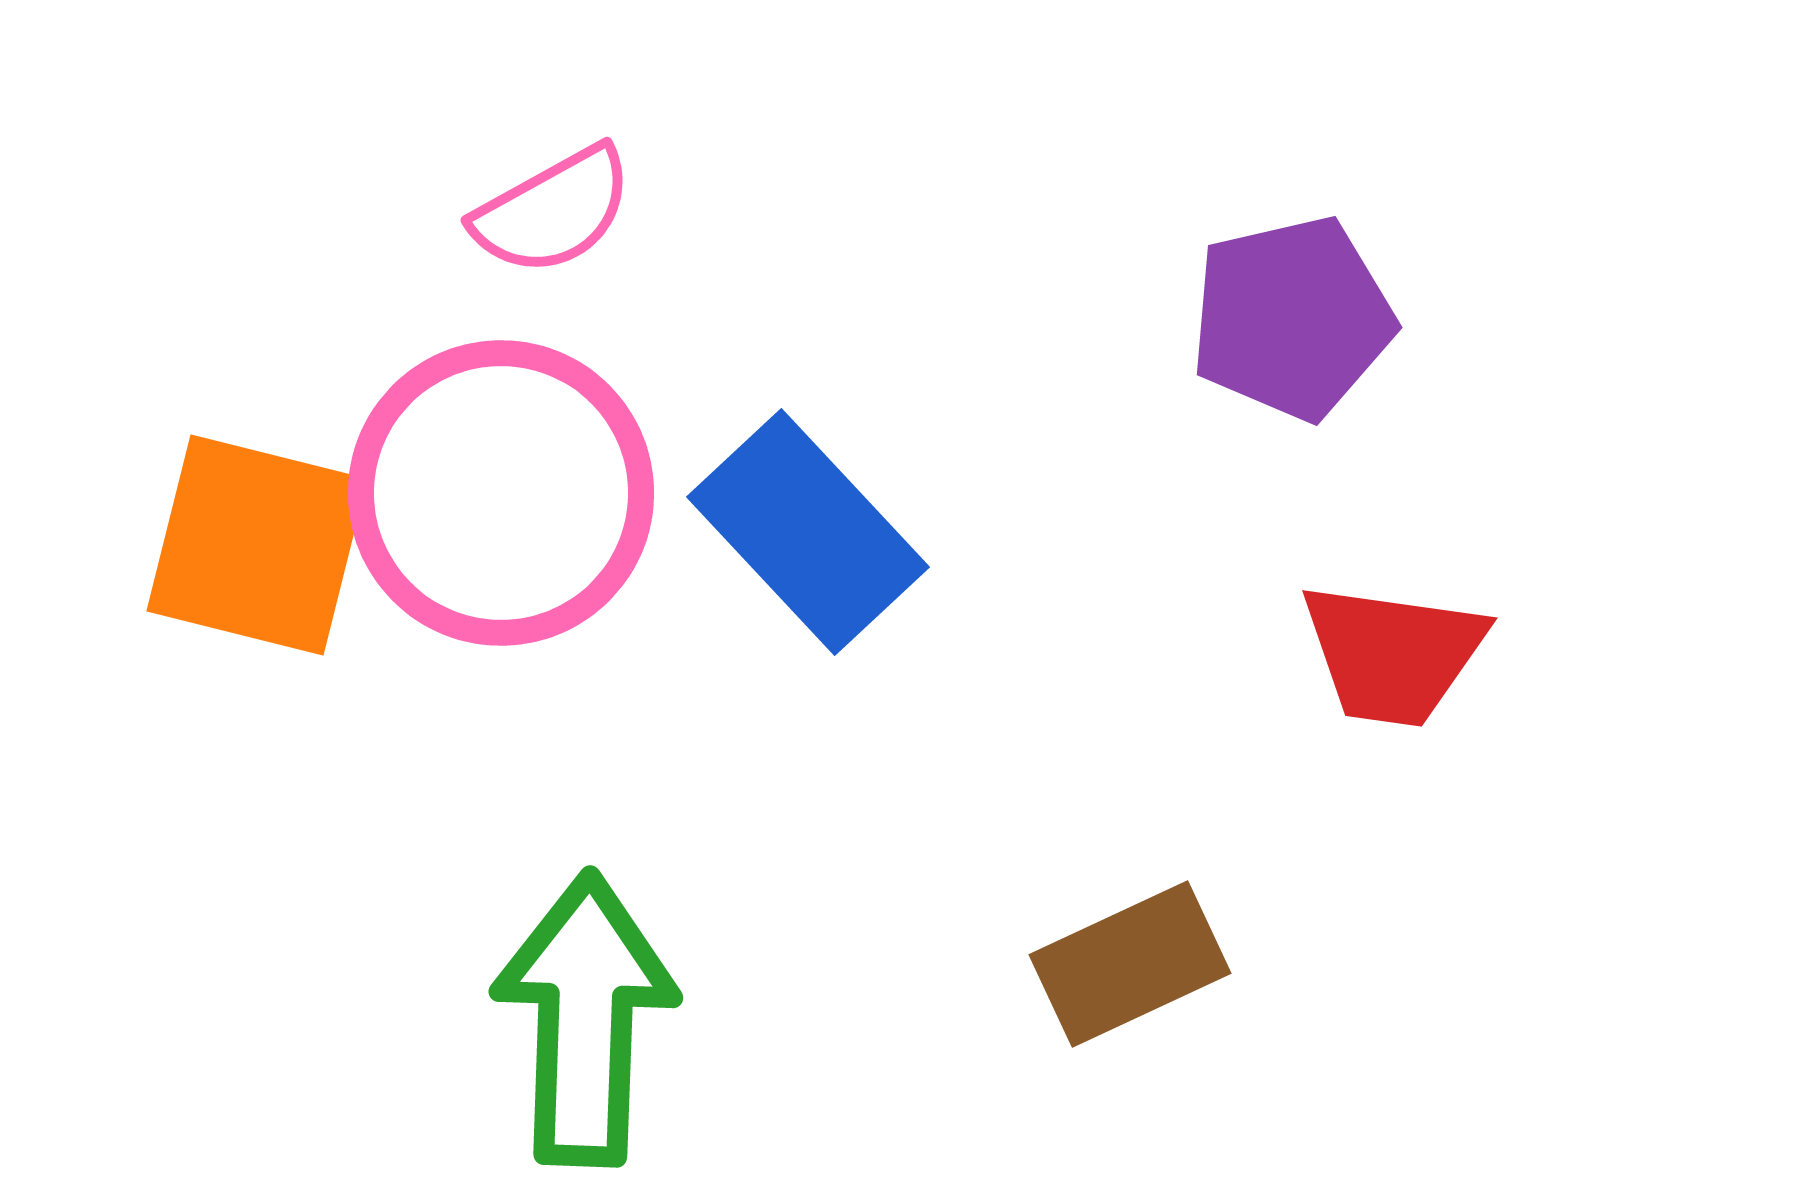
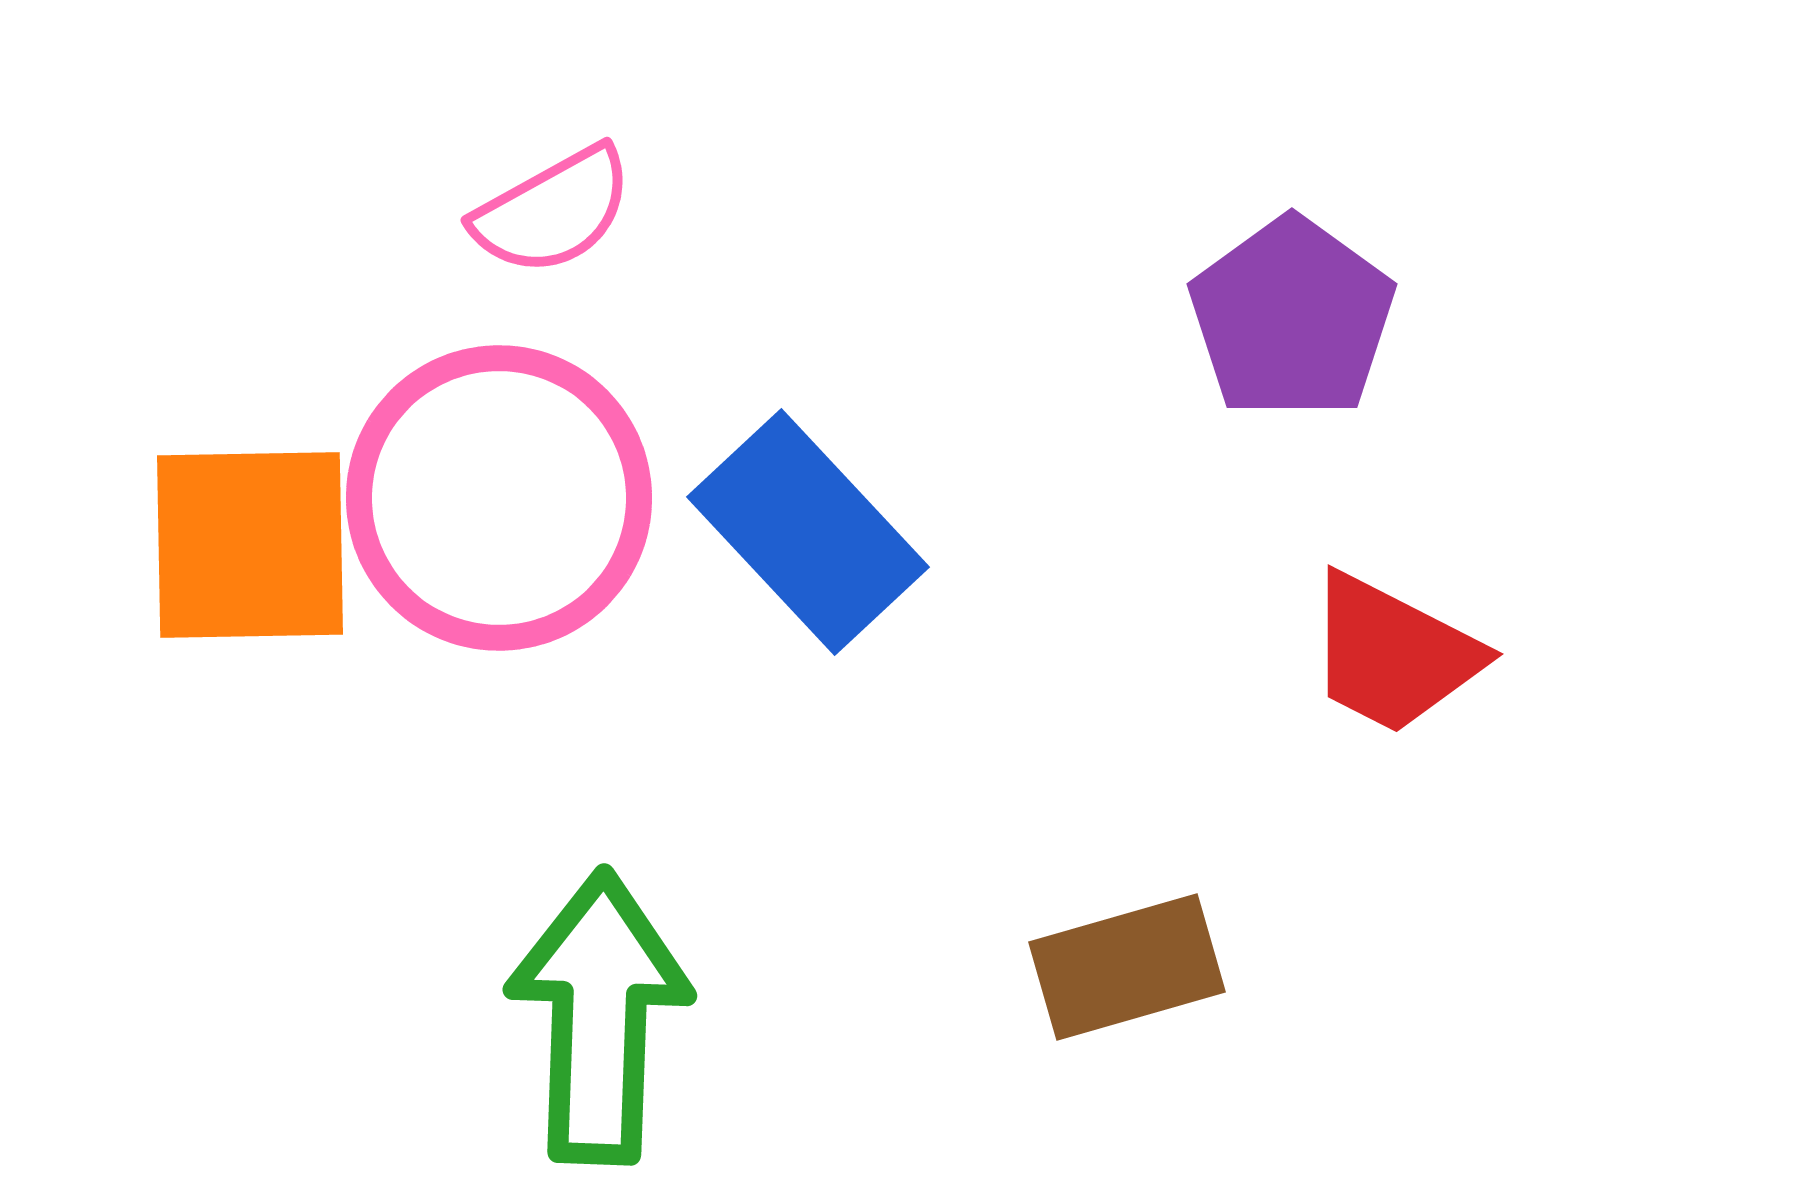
purple pentagon: rotated 23 degrees counterclockwise
pink circle: moved 2 px left, 5 px down
orange square: moved 7 px left; rotated 15 degrees counterclockwise
red trapezoid: rotated 19 degrees clockwise
brown rectangle: moved 3 px left, 3 px down; rotated 9 degrees clockwise
green arrow: moved 14 px right, 2 px up
